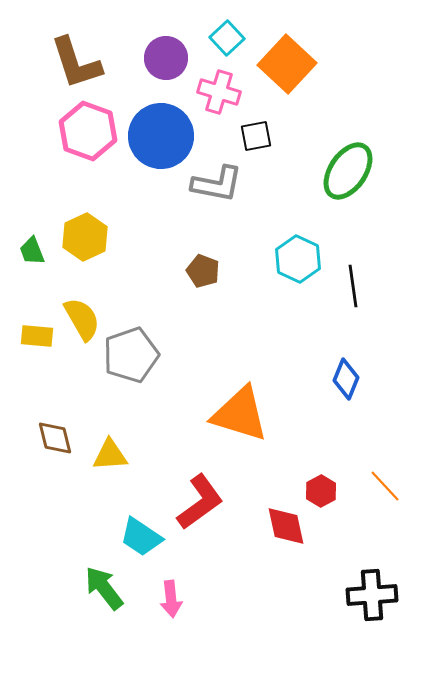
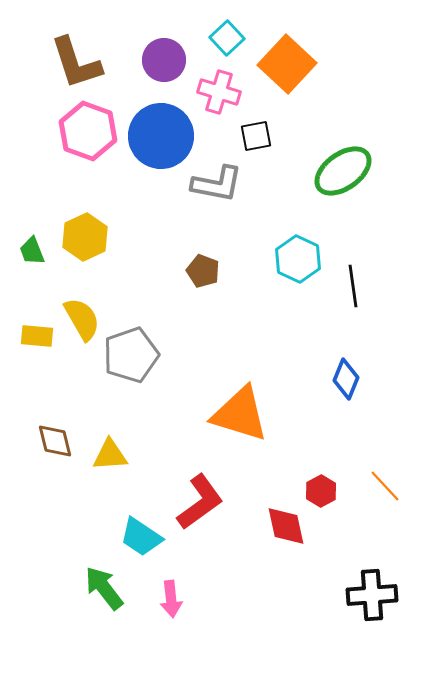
purple circle: moved 2 px left, 2 px down
green ellipse: moved 5 px left; rotated 20 degrees clockwise
brown diamond: moved 3 px down
